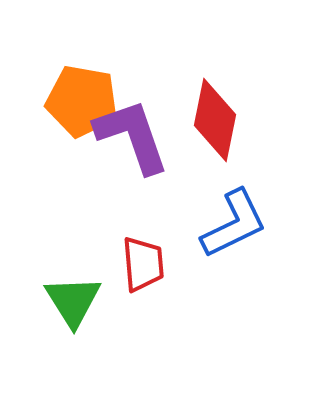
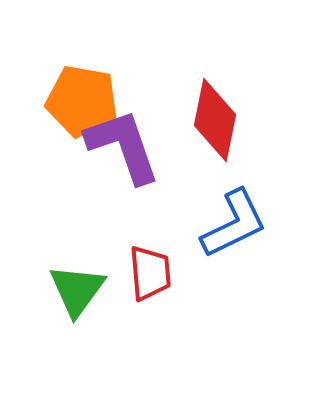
purple L-shape: moved 9 px left, 10 px down
red trapezoid: moved 7 px right, 9 px down
green triangle: moved 4 px right, 11 px up; rotated 8 degrees clockwise
